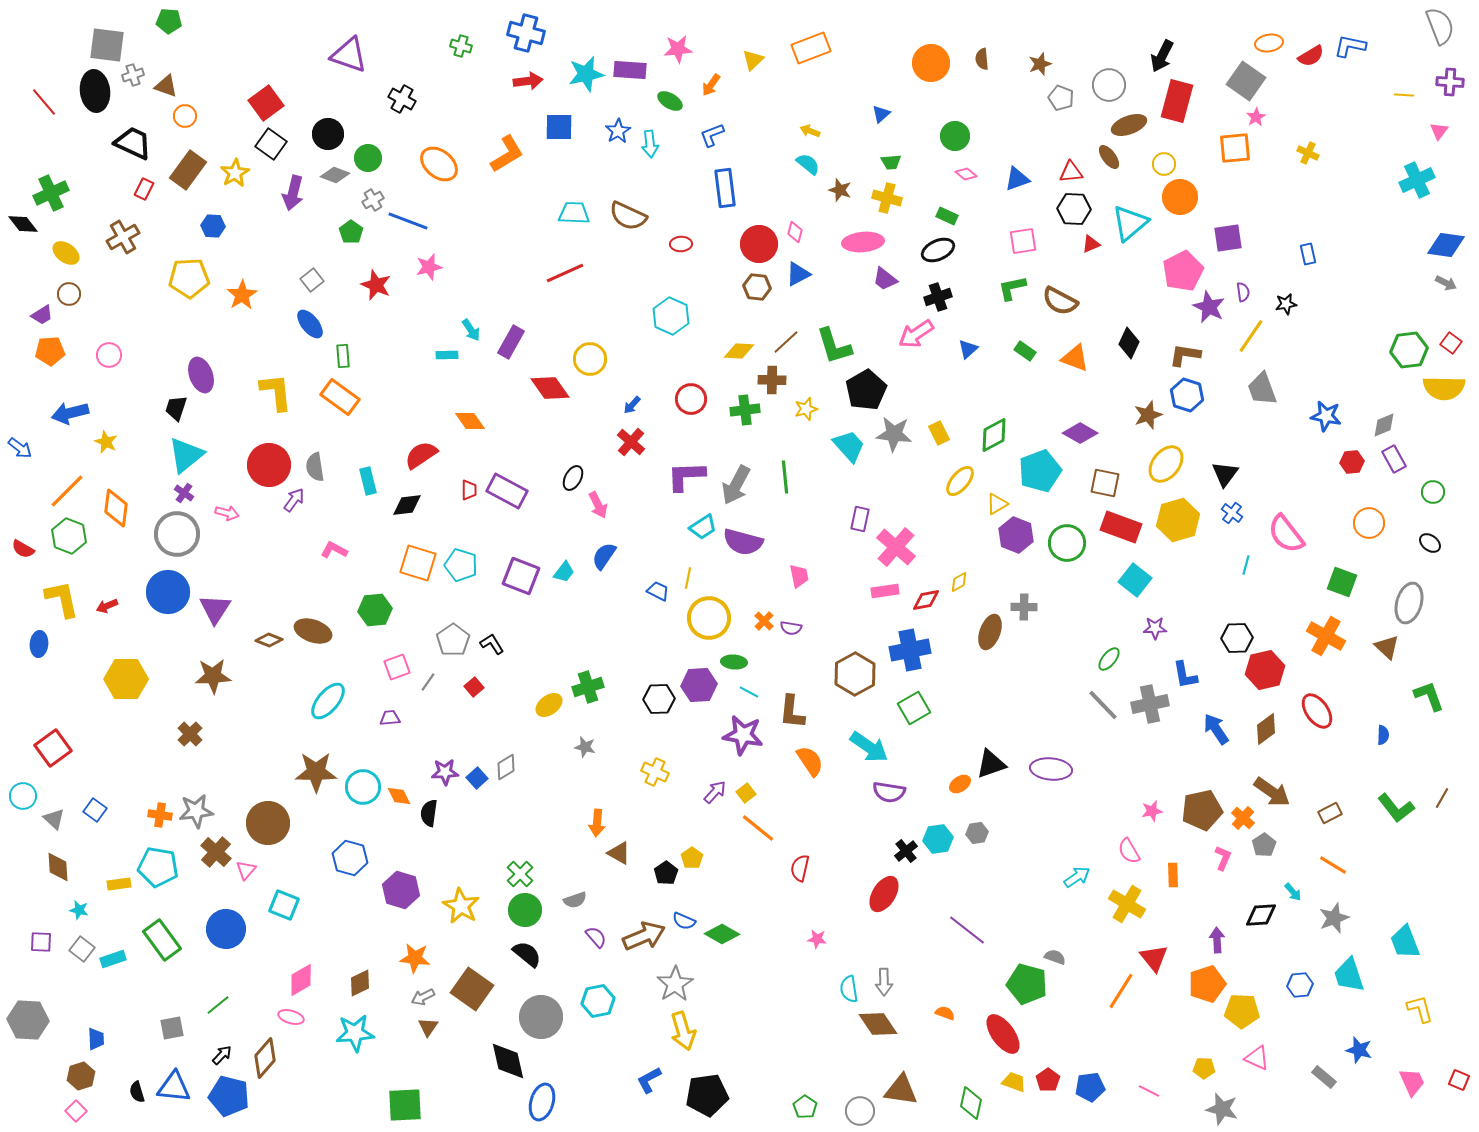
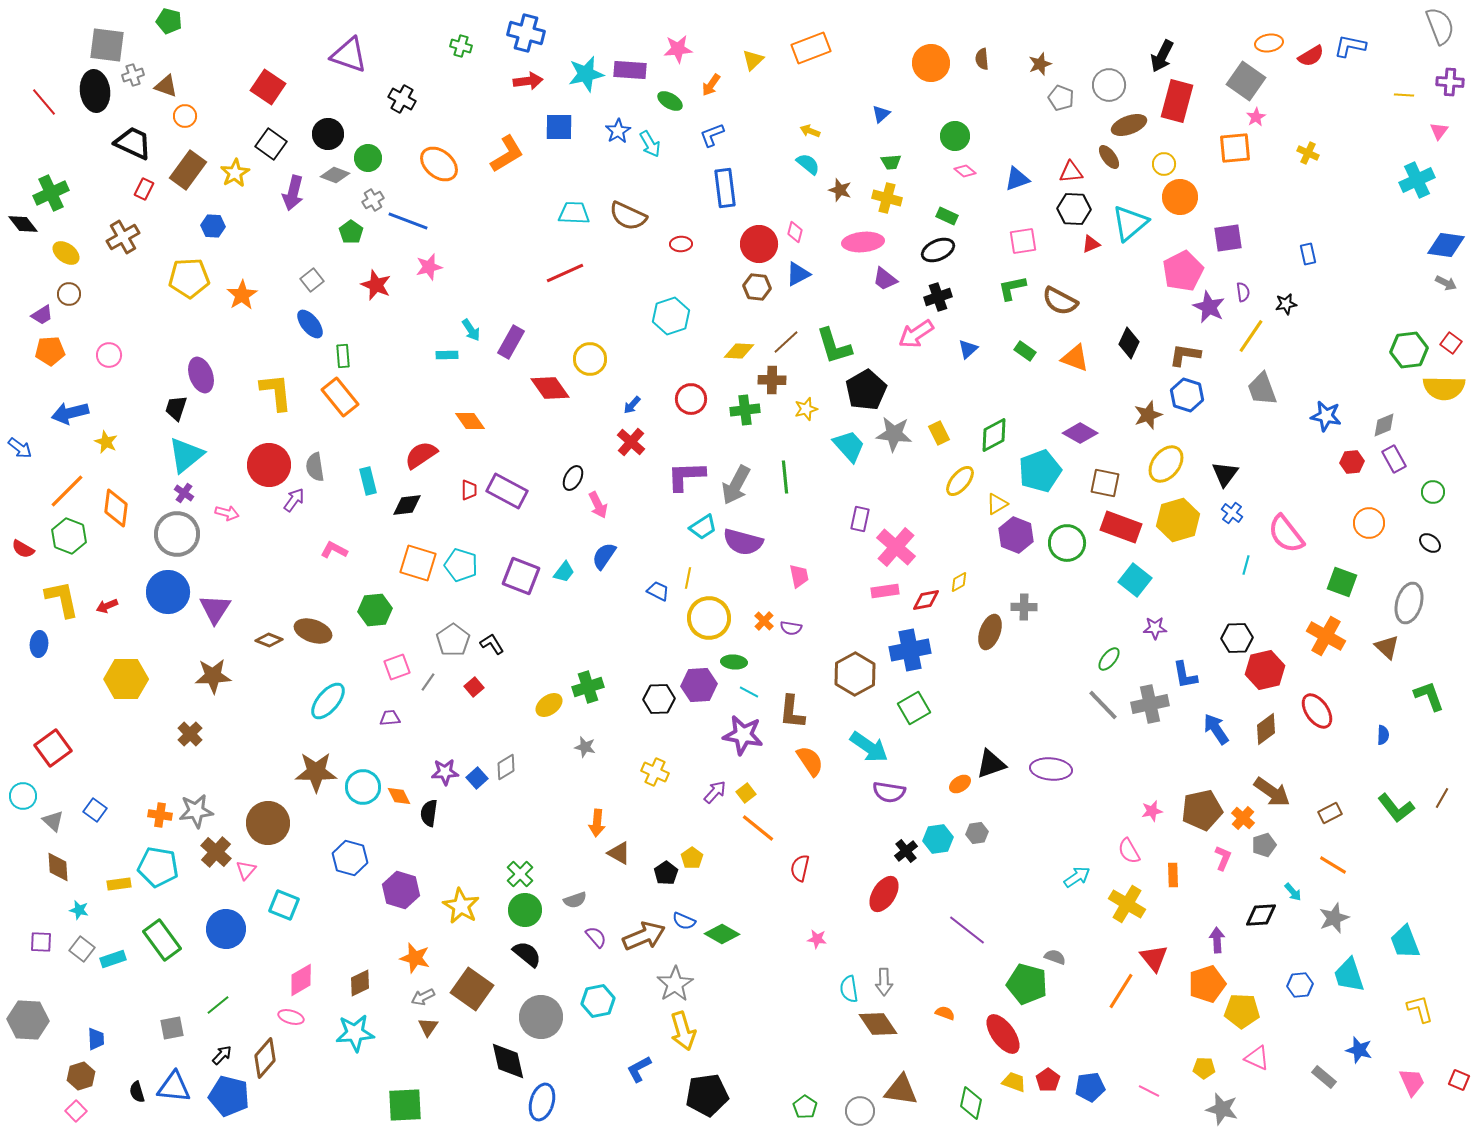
green pentagon at (169, 21): rotated 10 degrees clockwise
red square at (266, 103): moved 2 px right, 16 px up; rotated 20 degrees counterclockwise
cyan arrow at (650, 144): rotated 24 degrees counterclockwise
pink diamond at (966, 174): moved 1 px left, 3 px up
cyan hexagon at (671, 316): rotated 18 degrees clockwise
orange rectangle at (340, 397): rotated 15 degrees clockwise
gray triangle at (54, 819): moved 1 px left, 2 px down
gray pentagon at (1264, 845): rotated 15 degrees clockwise
orange star at (415, 958): rotated 8 degrees clockwise
blue L-shape at (649, 1080): moved 10 px left, 11 px up
